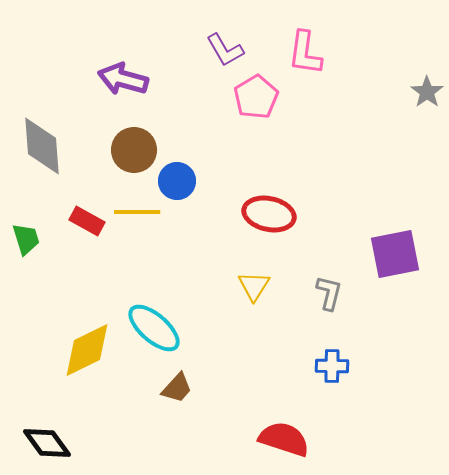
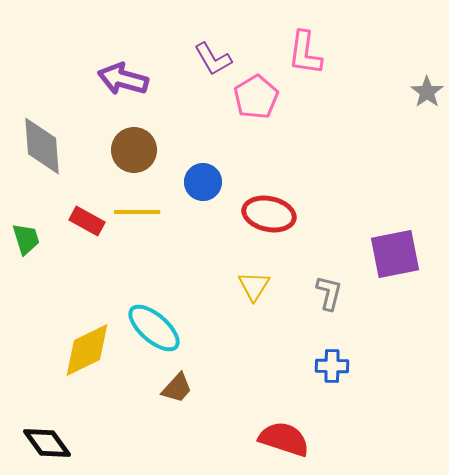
purple L-shape: moved 12 px left, 9 px down
blue circle: moved 26 px right, 1 px down
